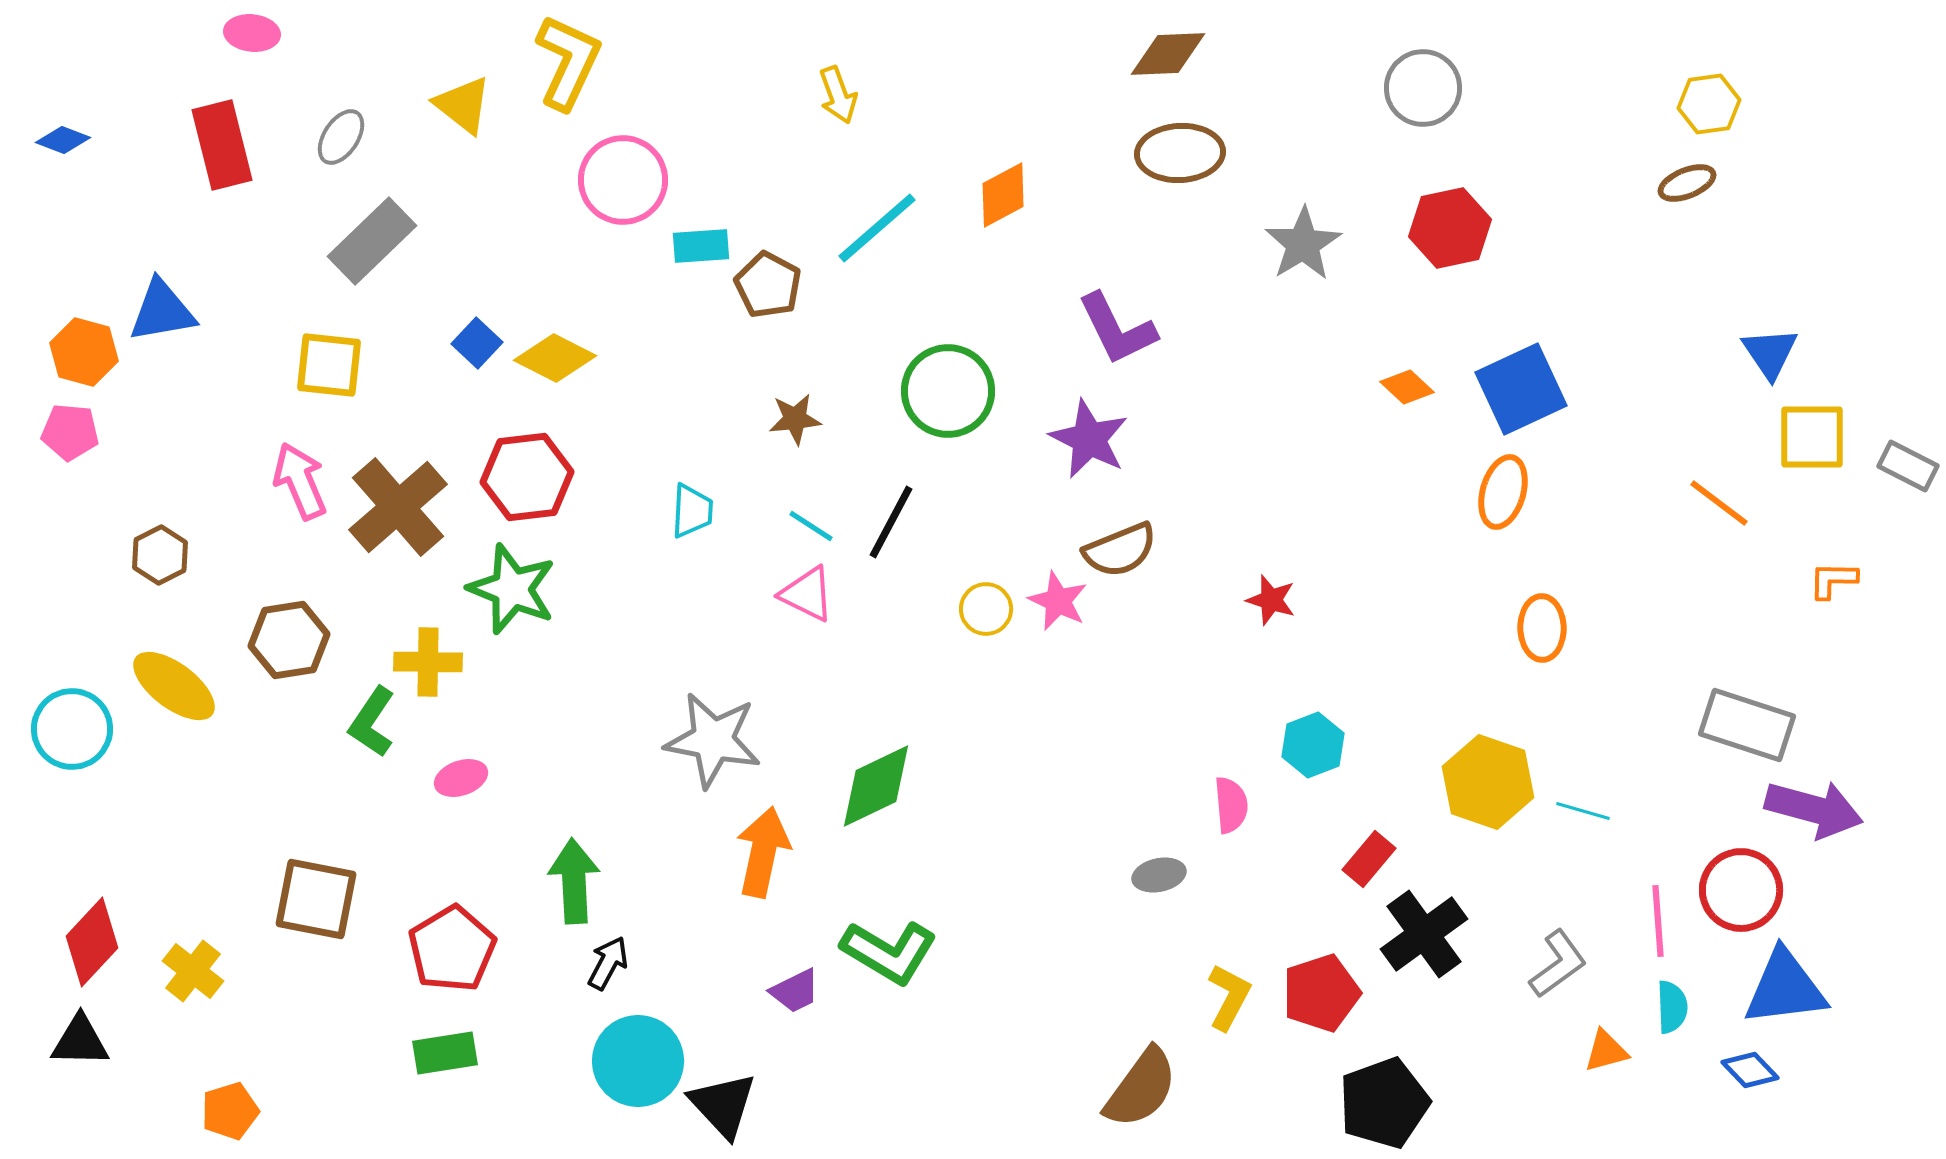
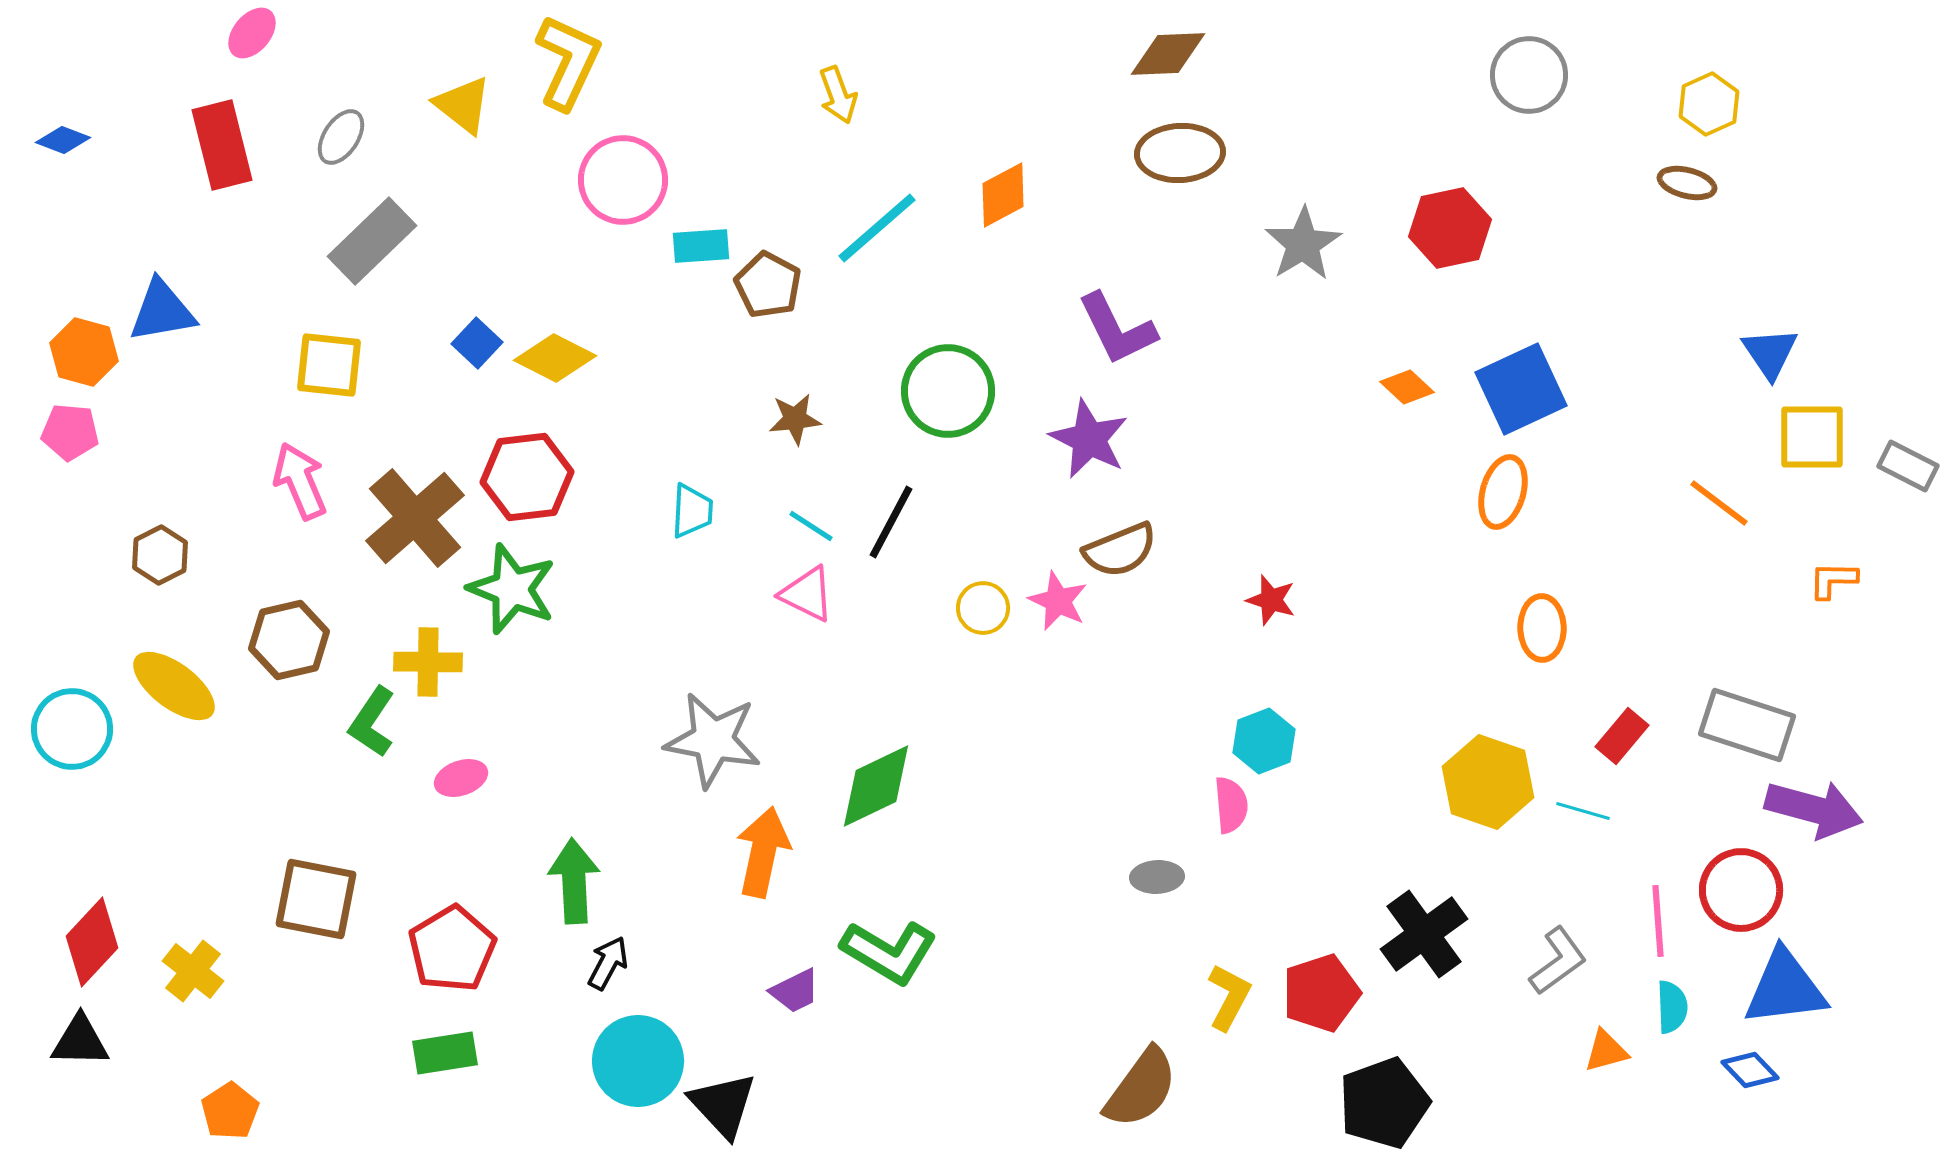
pink ellipse at (252, 33): rotated 56 degrees counterclockwise
gray circle at (1423, 88): moved 106 px right, 13 px up
yellow hexagon at (1709, 104): rotated 16 degrees counterclockwise
brown ellipse at (1687, 183): rotated 36 degrees clockwise
brown cross at (398, 507): moved 17 px right, 11 px down
yellow circle at (986, 609): moved 3 px left, 1 px up
brown hexagon at (289, 640): rotated 4 degrees counterclockwise
cyan hexagon at (1313, 745): moved 49 px left, 4 px up
red rectangle at (1369, 859): moved 253 px right, 123 px up
gray ellipse at (1159, 875): moved 2 px left, 2 px down; rotated 9 degrees clockwise
gray L-shape at (1558, 964): moved 3 px up
orange pentagon at (230, 1111): rotated 16 degrees counterclockwise
